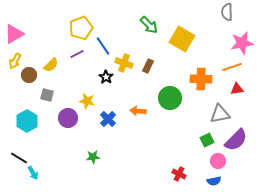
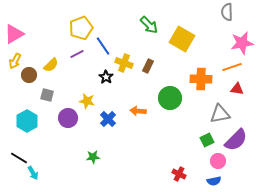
red triangle: rotated 16 degrees clockwise
